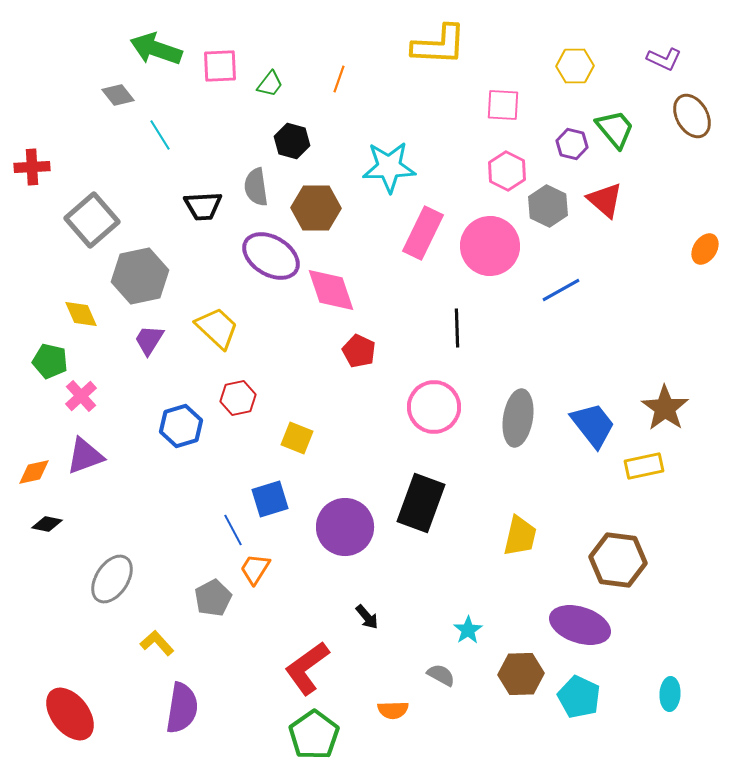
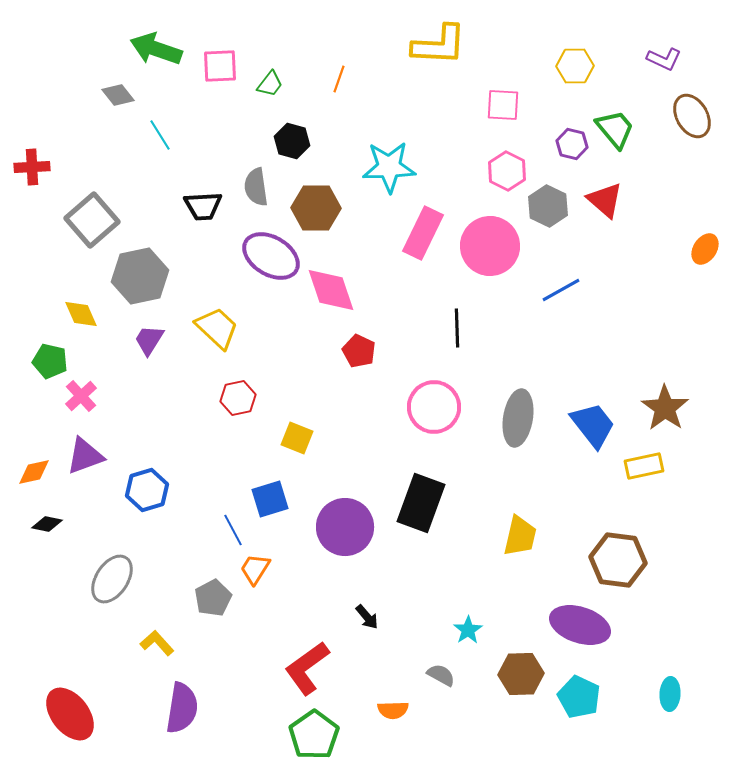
blue hexagon at (181, 426): moved 34 px left, 64 px down
